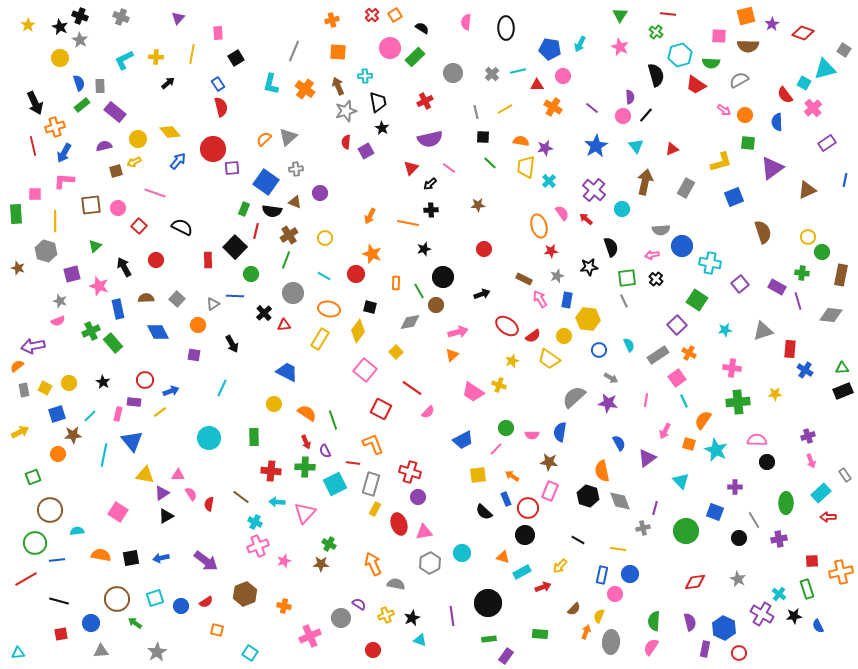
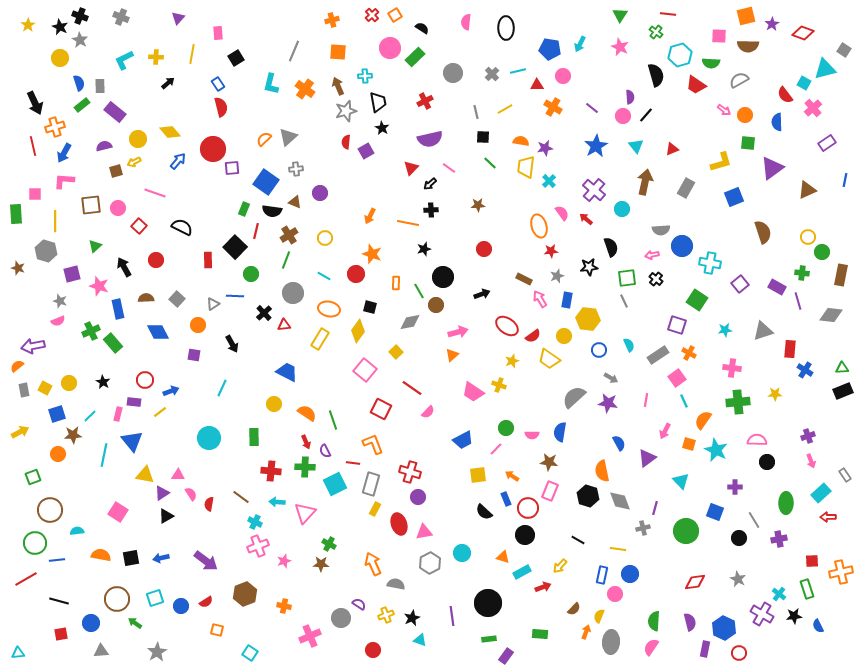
purple square at (677, 325): rotated 30 degrees counterclockwise
